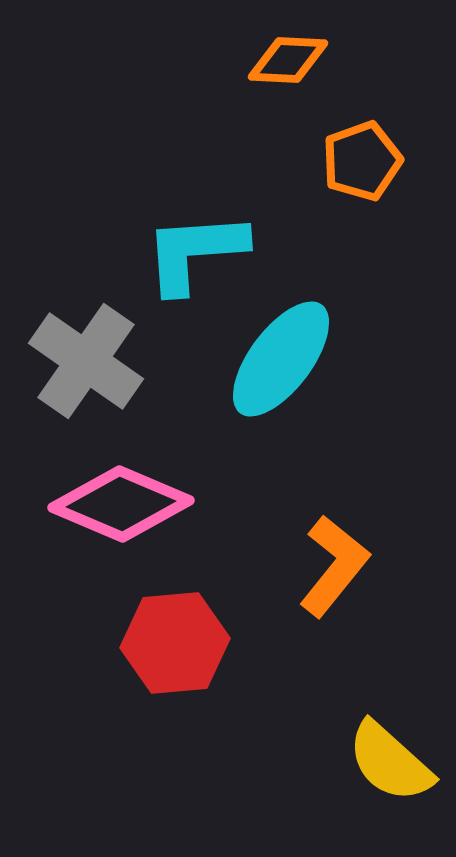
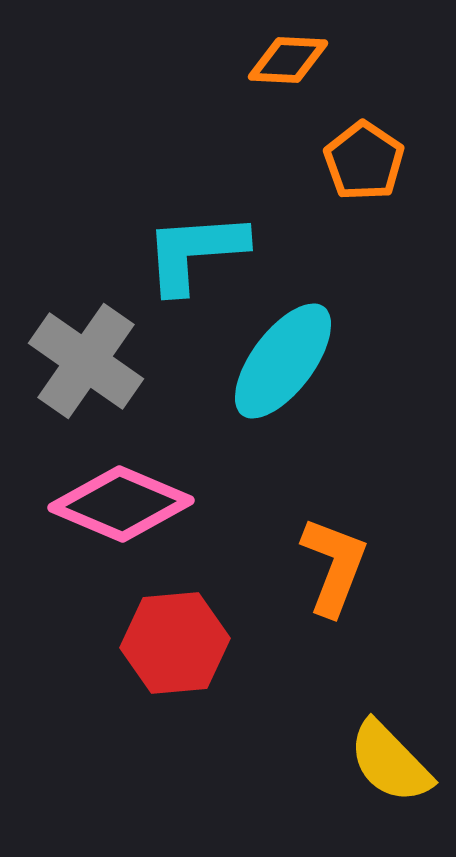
orange pentagon: moved 2 px right; rotated 18 degrees counterclockwise
cyan ellipse: moved 2 px right, 2 px down
orange L-shape: rotated 18 degrees counterclockwise
yellow semicircle: rotated 4 degrees clockwise
